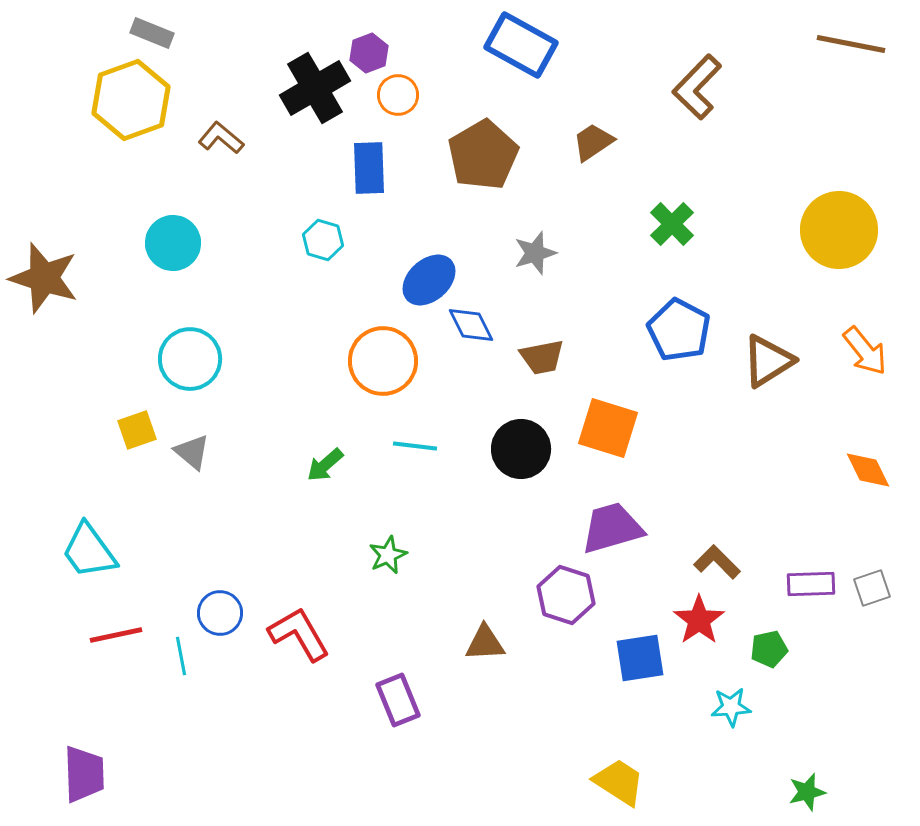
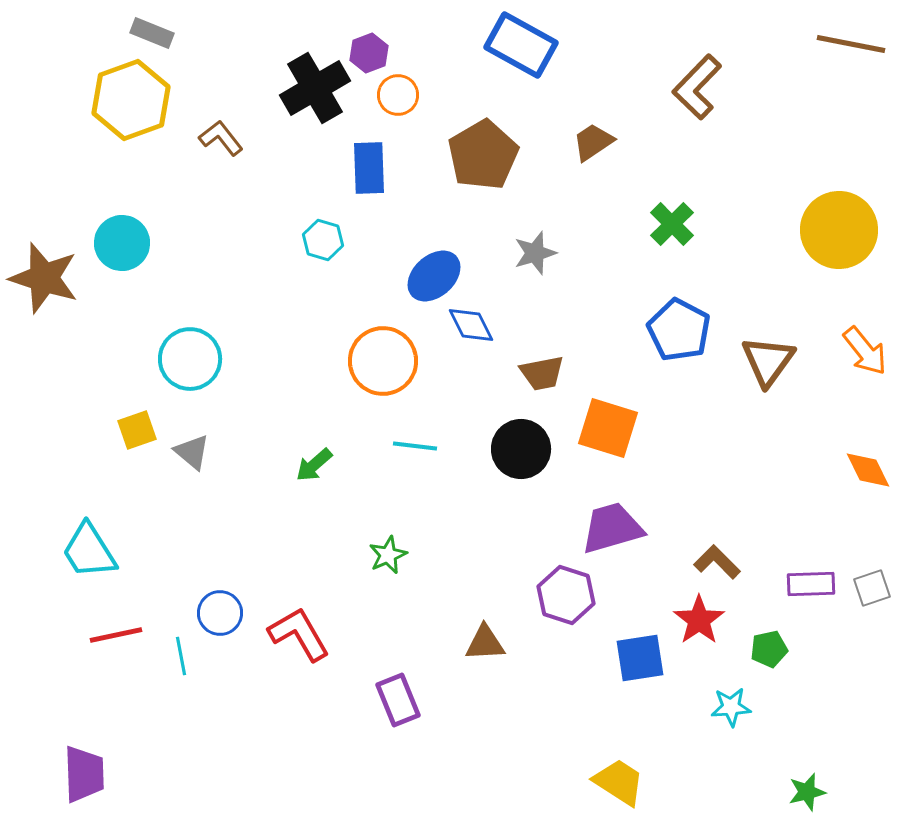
brown L-shape at (221, 138): rotated 12 degrees clockwise
cyan circle at (173, 243): moved 51 px left
blue ellipse at (429, 280): moved 5 px right, 4 px up
brown trapezoid at (542, 357): moved 16 px down
brown triangle at (768, 361): rotated 22 degrees counterclockwise
green arrow at (325, 465): moved 11 px left
cyan trapezoid at (89, 551): rotated 4 degrees clockwise
